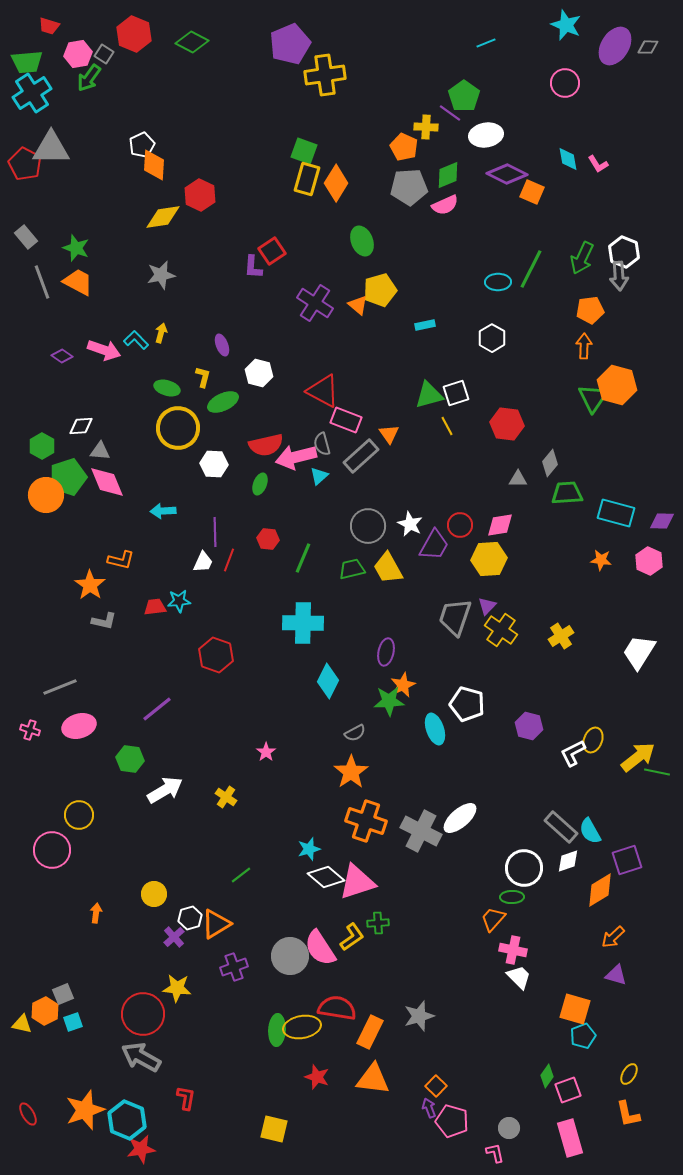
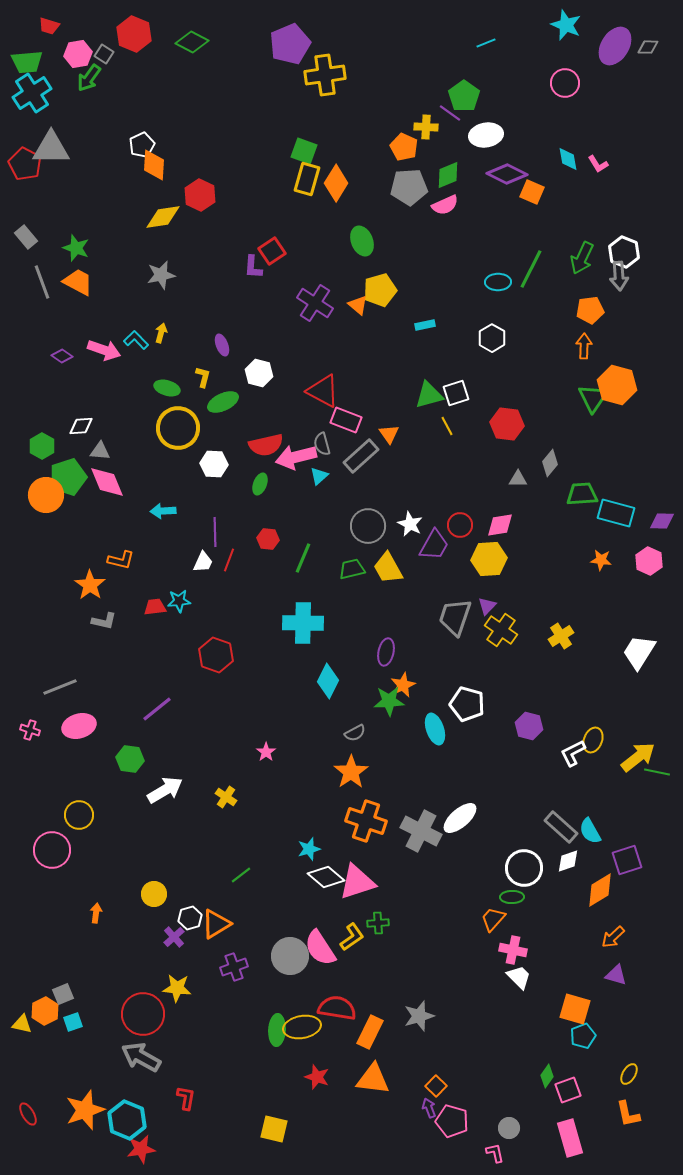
green trapezoid at (567, 493): moved 15 px right, 1 px down
